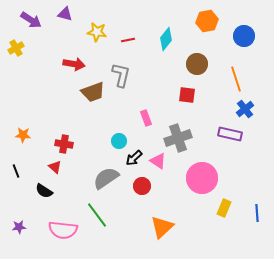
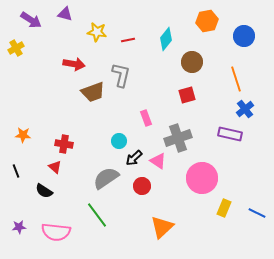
brown circle: moved 5 px left, 2 px up
red square: rotated 24 degrees counterclockwise
blue line: rotated 60 degrees counterclockwise
pink semicircle: moved 7 px left, 2 px down
